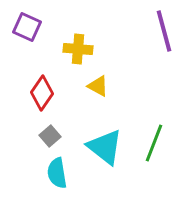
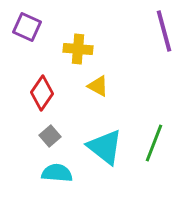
cyan semicircle: rotated 104 degrees clockwise
